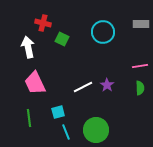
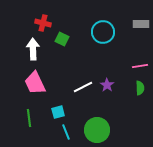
white arrow: moved 5 px right, 2 px down; rotated 10 degrees clockwise
green circle: moved 1 px right
